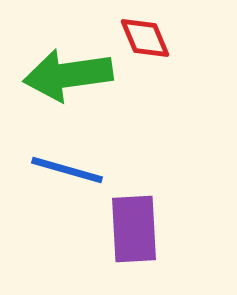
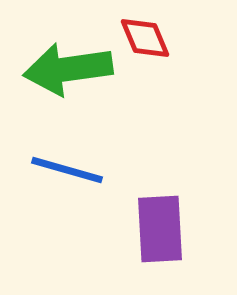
green arrow: moved 6 px up
purple rectangle: moved 26 px right
